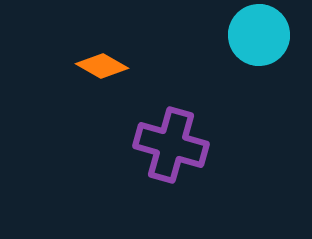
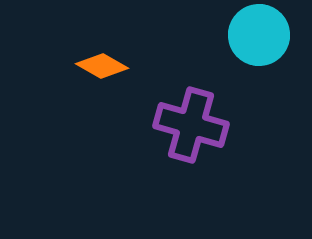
purple cross: moved 20 px right, 20 px up
